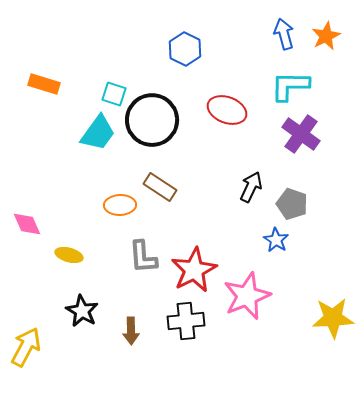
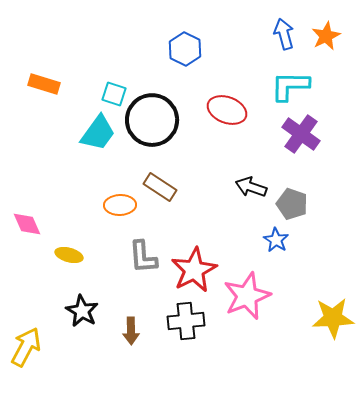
black arrow: rotated 96 degrees counterclockwise
